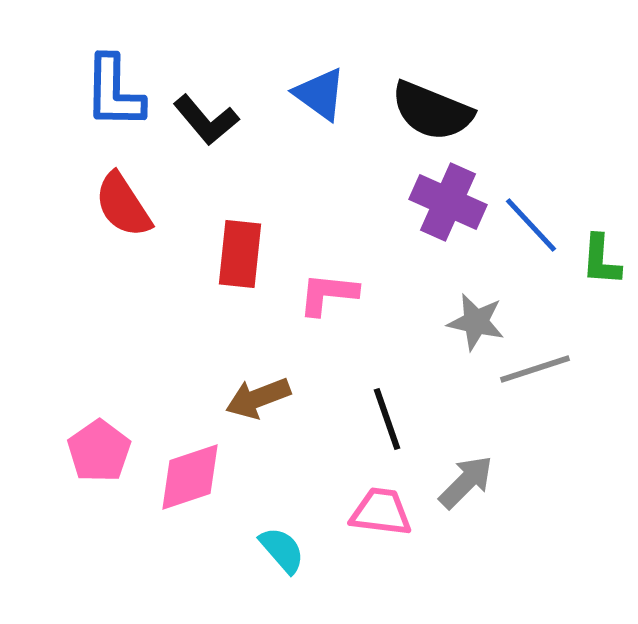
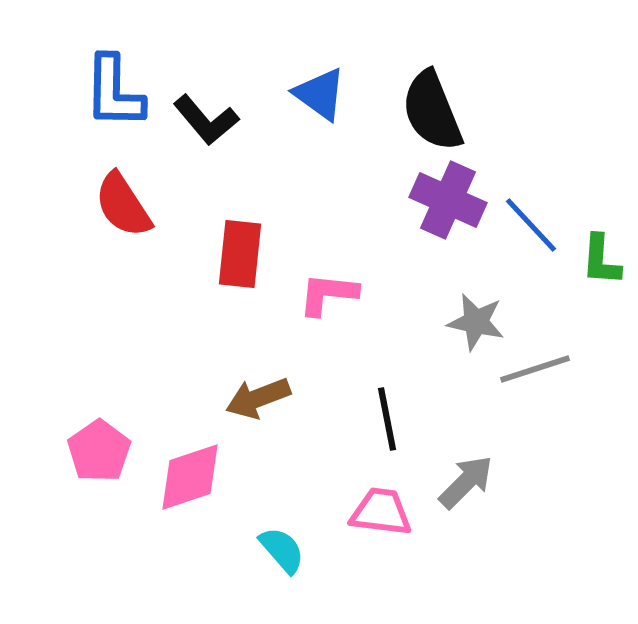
black semicircle: rotated 46 degrees clockwise
purple cross: moved 2 px up
black line: rotated 8 degrees clockwise
